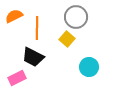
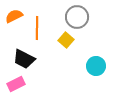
gray circle: moved 1 px right
yellow square: moved 1 px left, 1 px down
black trapezoid: moved 9 px left, 2 px down
cyan circle: moved 7 px right, 1 px up
pink rectangle: moved 1 px left, 6 px down
